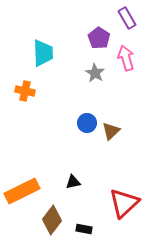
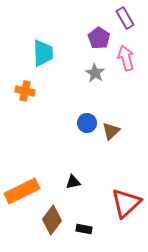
purple rectangle: moved 2 px left
red triangle: moved 2 px right
